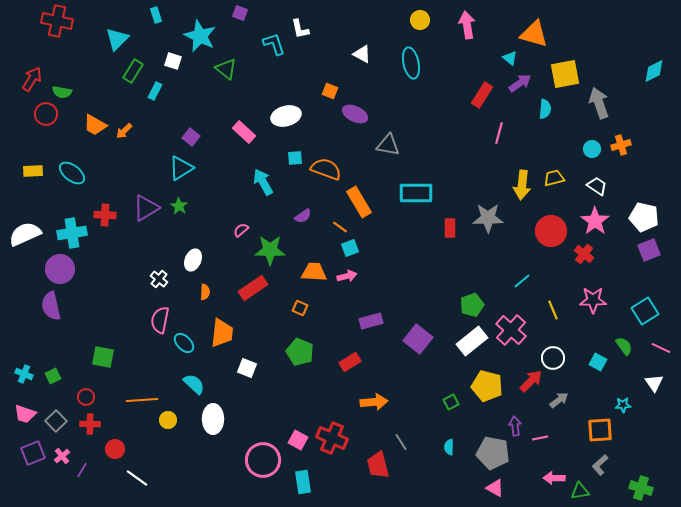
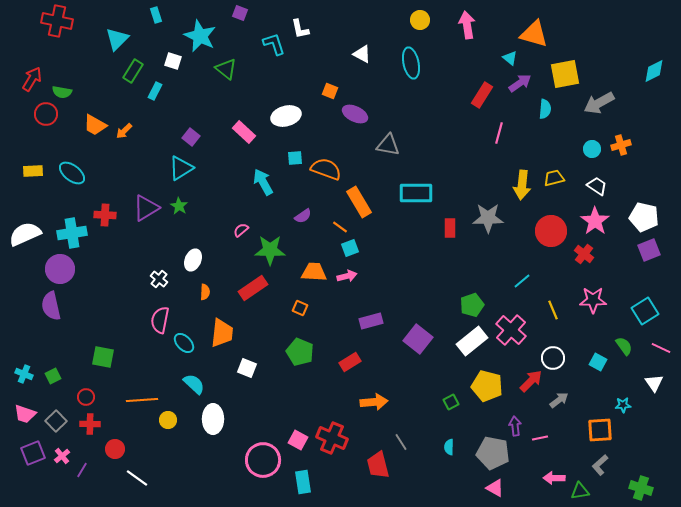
gray arrow at (599, 103): rotated 100 degrees counterclockwise
